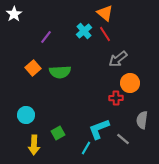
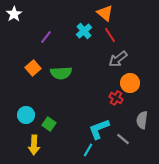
red line: moved 5 px right, 1 px down
green semicircle: moved 1 px right, 1 px down
red cross: rotated 32 degrees clockwise
green square: moved 9 px left, 9 px up; rotated 24 degrees counterclockwise
cyan line: moved 2 px right, 2 px down
